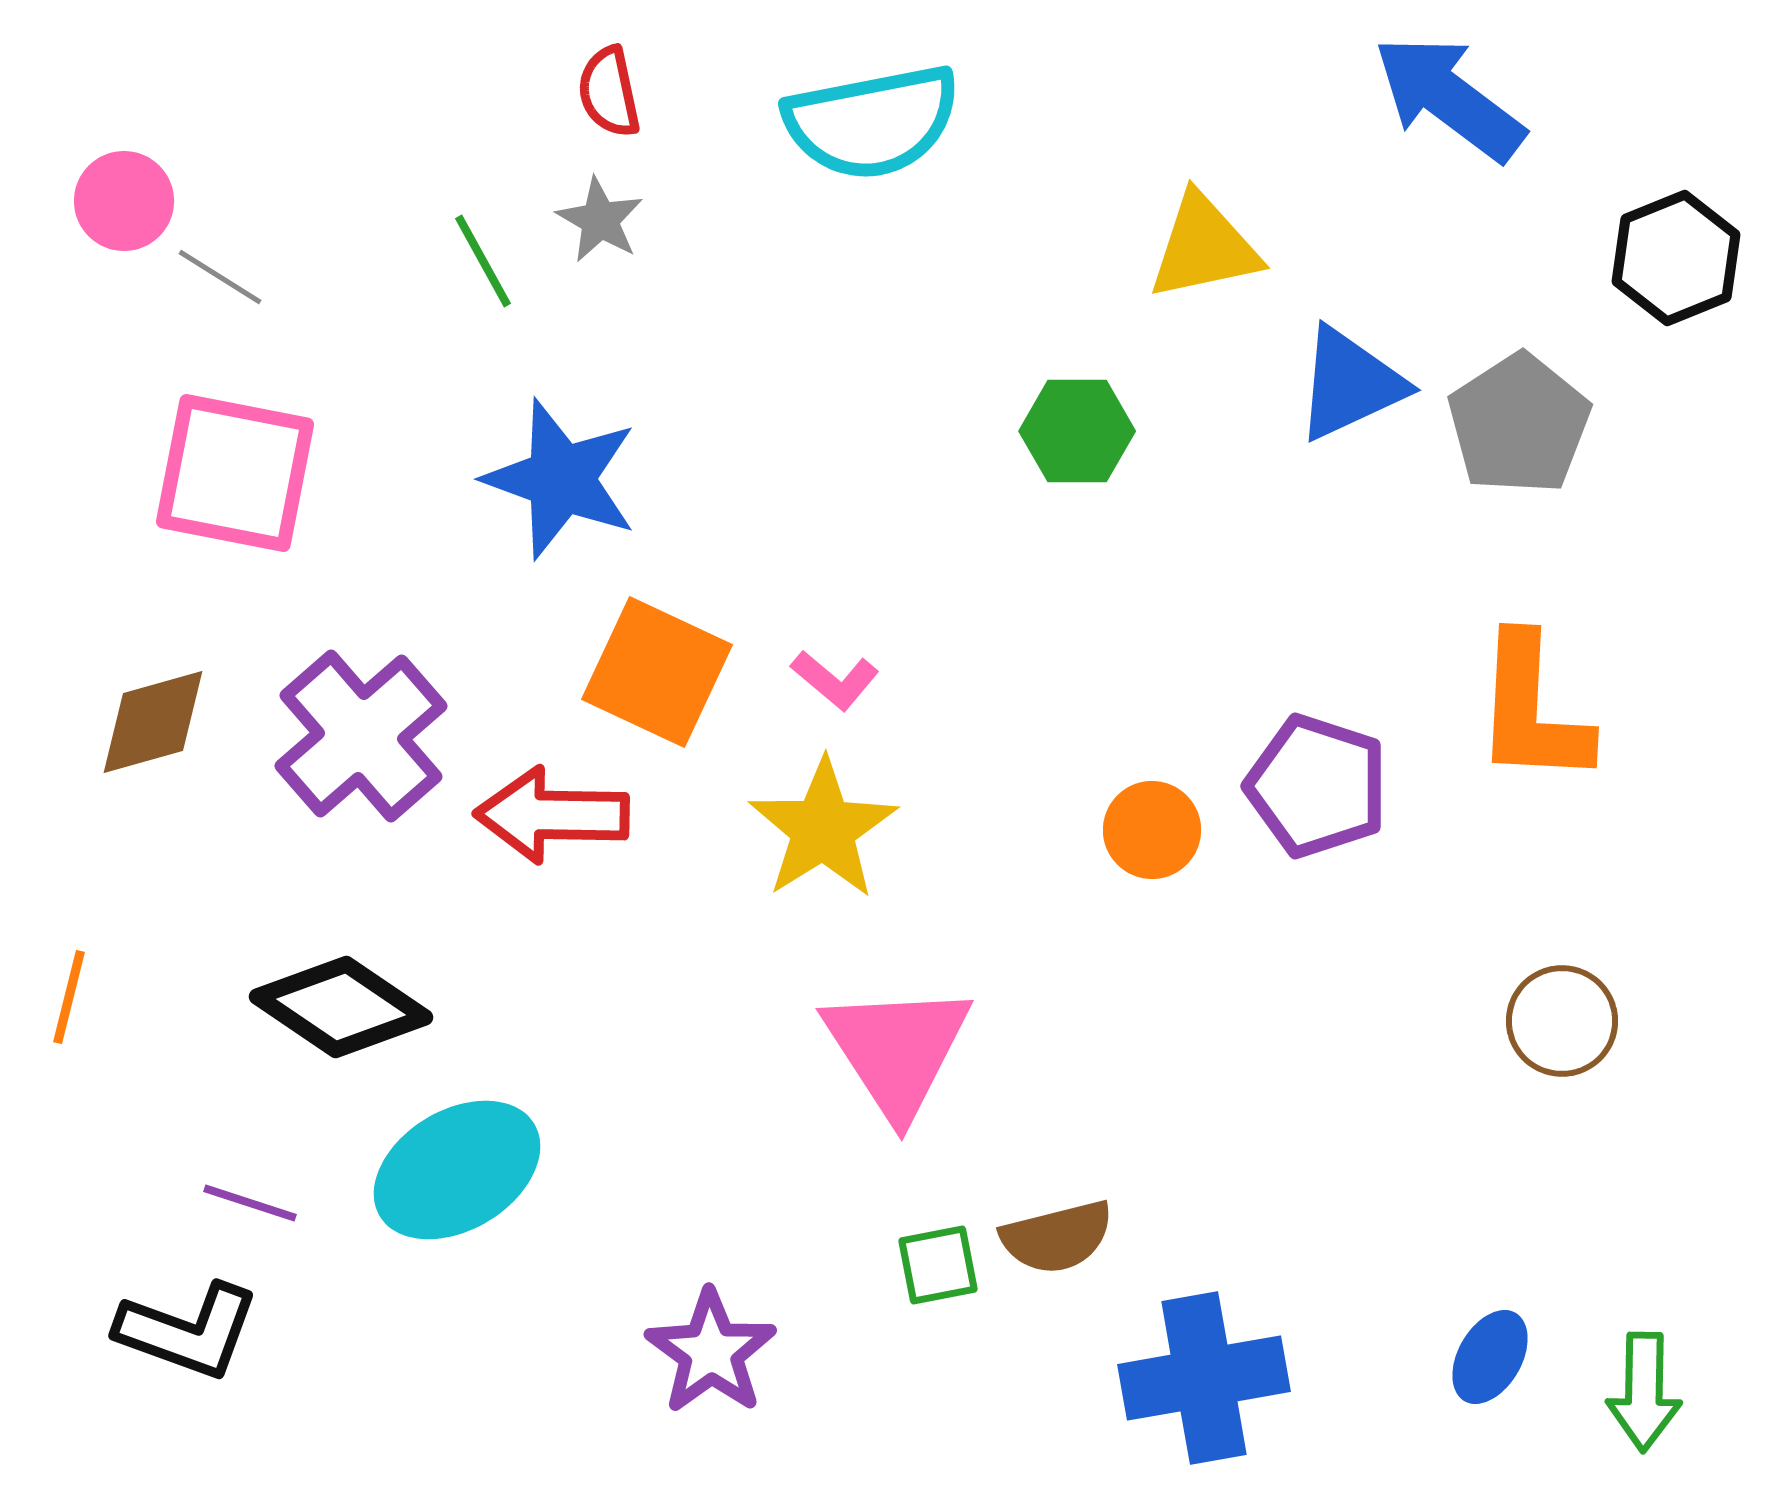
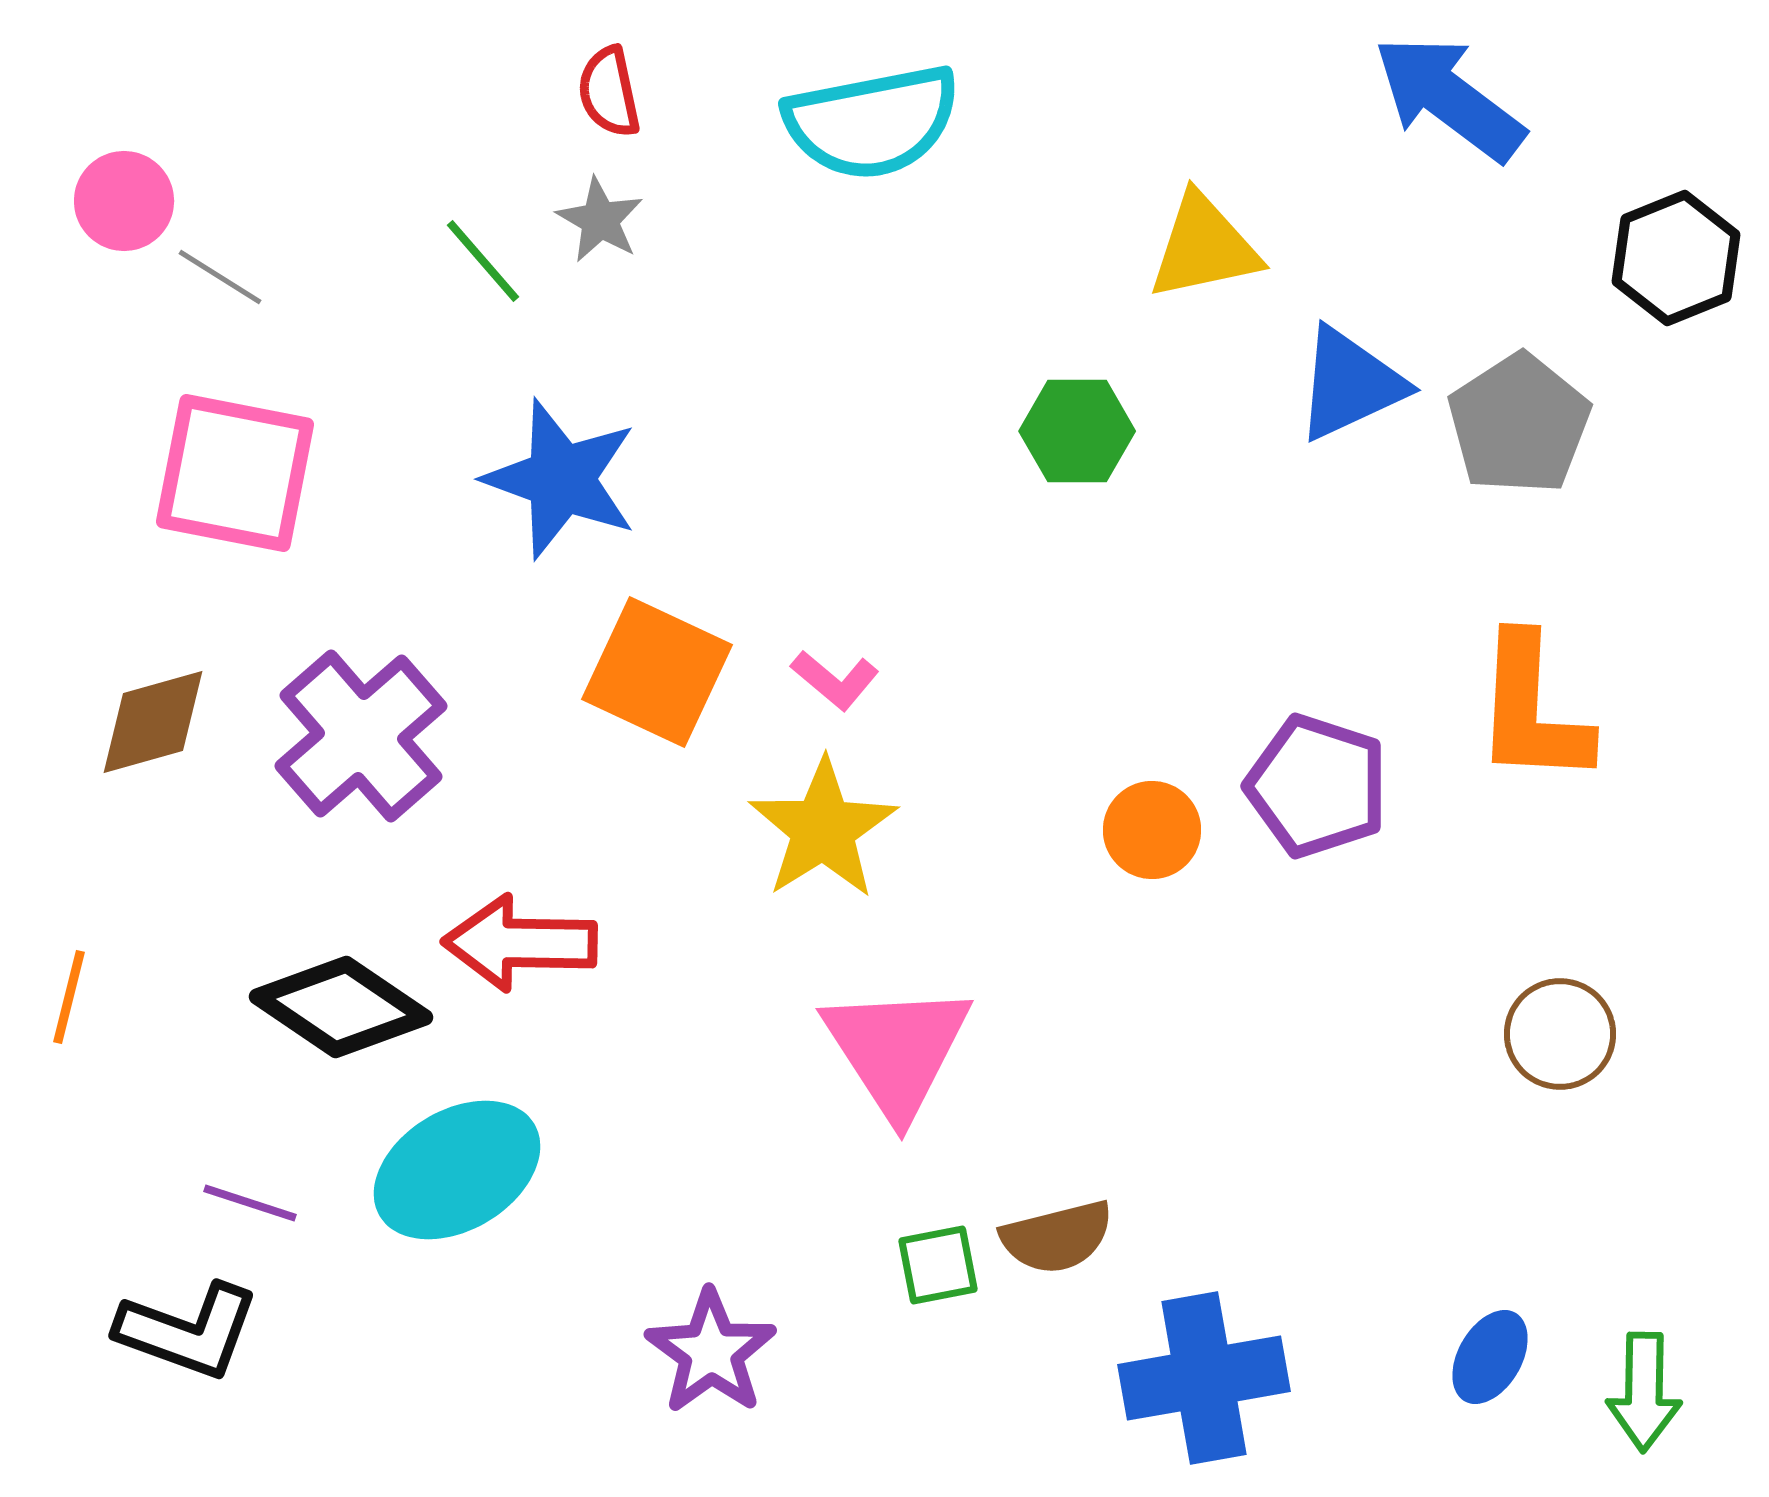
green line: rotated 12 degrees counterclockwise
red arrow: moved 32 px left, 128 px down
brown circle: moved 2 px left, 13 px down
